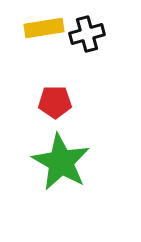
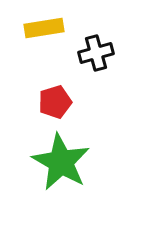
black cross: moved 9 px right, 19 px down
red pentagon: rotated 16 degrees counterclockwise
